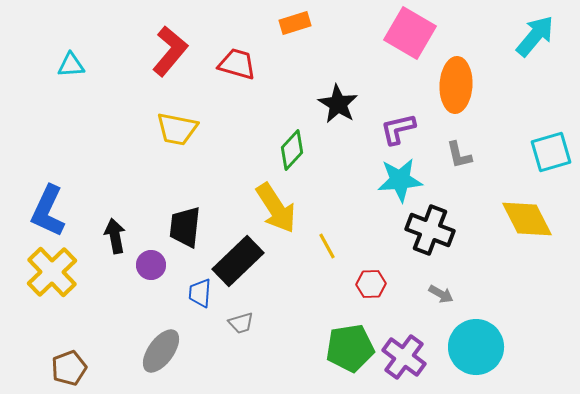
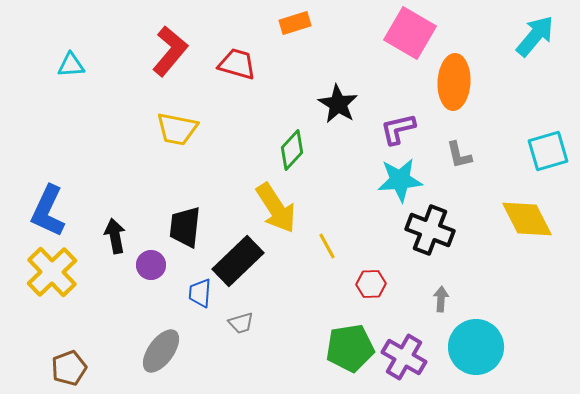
orange ellipse: moved 2 px left, 3 px up
cyan square: moved 3 px left, 1 px up
gray arrow: moved 5 px down; rotated 115 degrees counterclockwise
purple cross: rotated 6 degrees counterclockwise
